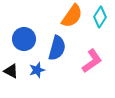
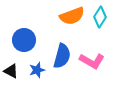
orange semicircle: rotated 35 degrees clockwise
blue circle: moved 1 px down
blue semicircle: moved 5 px right, 8 px down
pink L-shape: rotated 65 degrees clockwise
